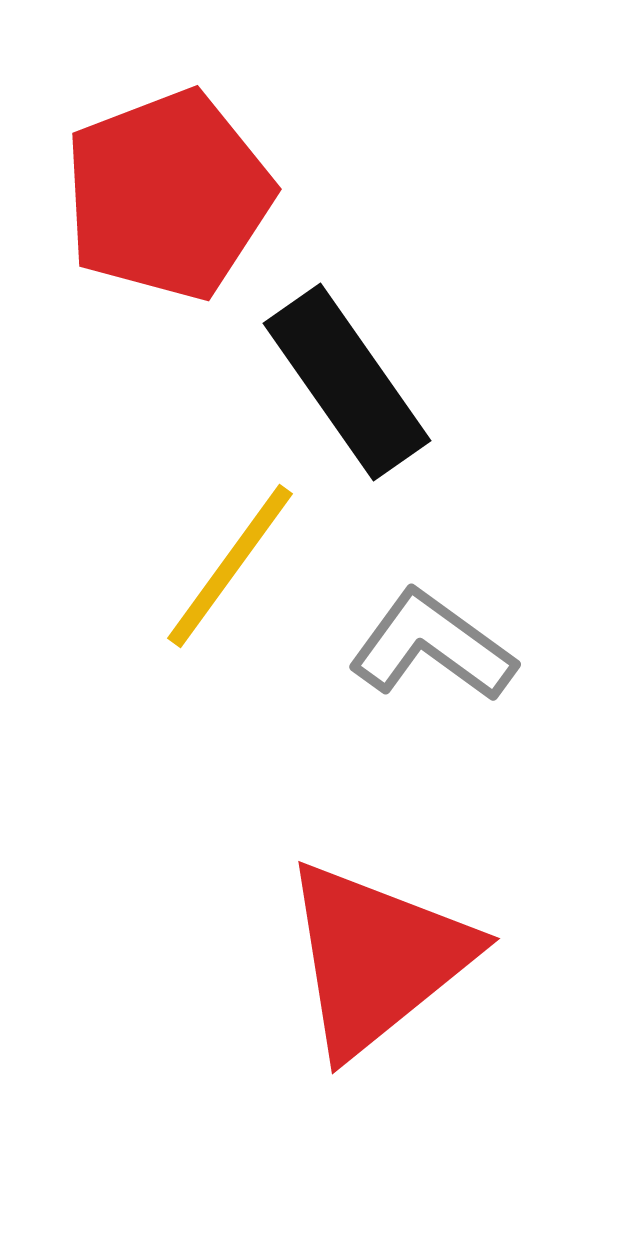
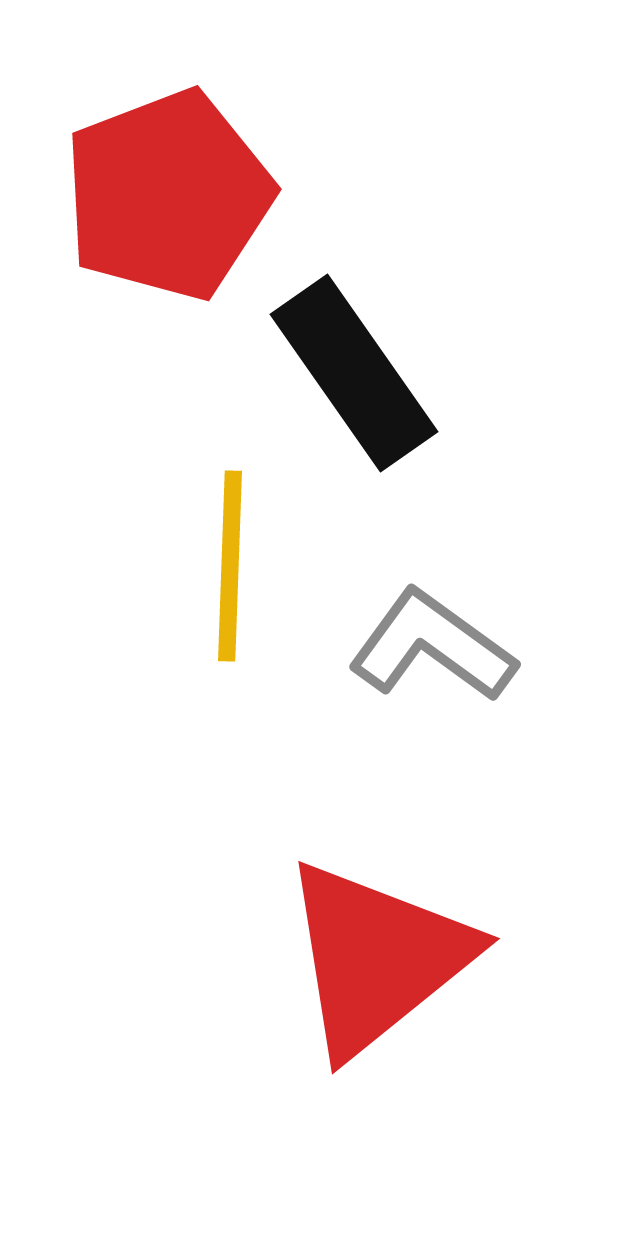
black rectangle: moved 7 px right, 9 px up
yellow line: rotated 34 degrees counterclockwise
